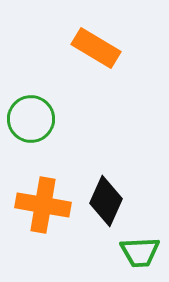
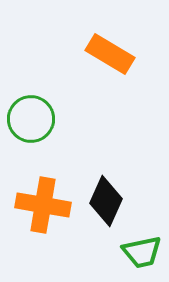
orange rectangle: moved 14 px right, 6 px down
green trapezoid: moved 2 px right; rotated 9 degrees counterclockwise
